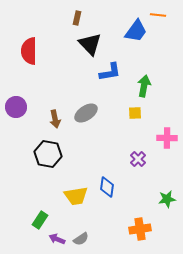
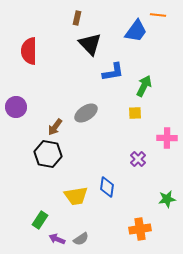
blue L-shape: moved 3 px right
green arrow: rotated 15 degrees clockwise
brown arrow: moved 8 px down; rotated 48 degrees clockwise
